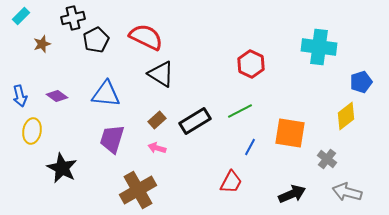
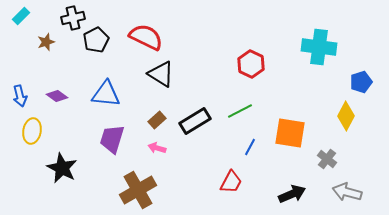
brown star: moved 4 px right, 2 px up
yellow diamond: rotated 24 degrees counterclockwise
